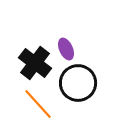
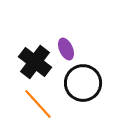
black cross: moved 1 px up
black circle: moved 5 px right
